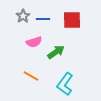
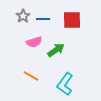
green arrow: moved 2 px up
